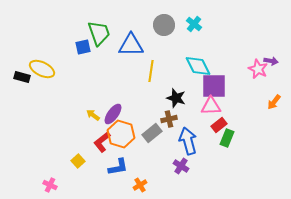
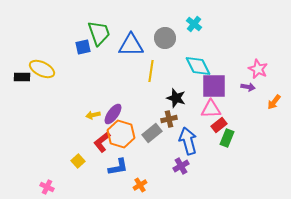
gray circle: moved 1 px right, 13 px down
purple arrow: moved 23 px left, 26 px down
black rectangle: rotated 14 degrees counterclockwise
pink triangle: moved 3 px down
yellow arrow: rotated 48 degrees counterclockwise
purple cross: rotated 28 degrees clockwise
pink cross: moved 3 px left, 2 px down
